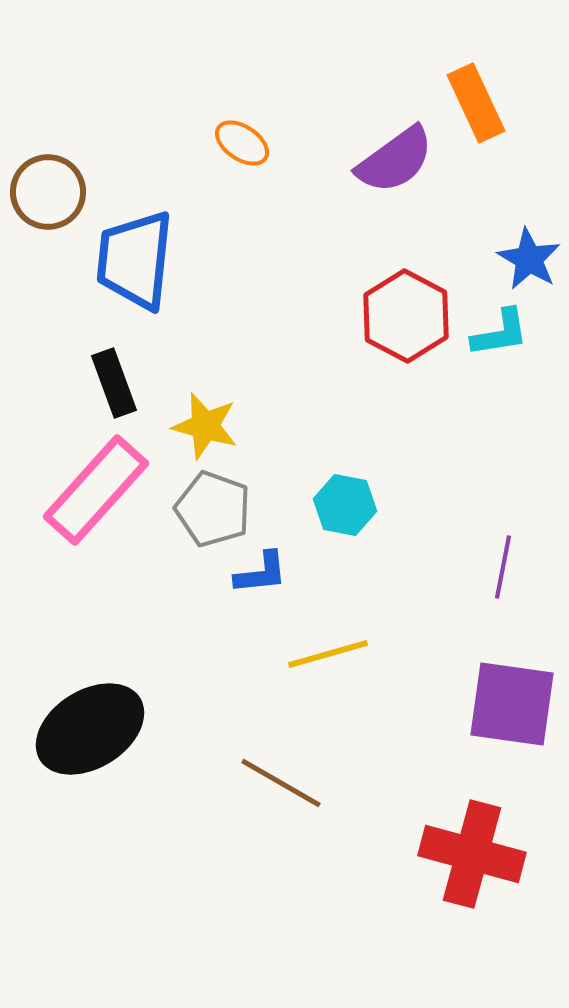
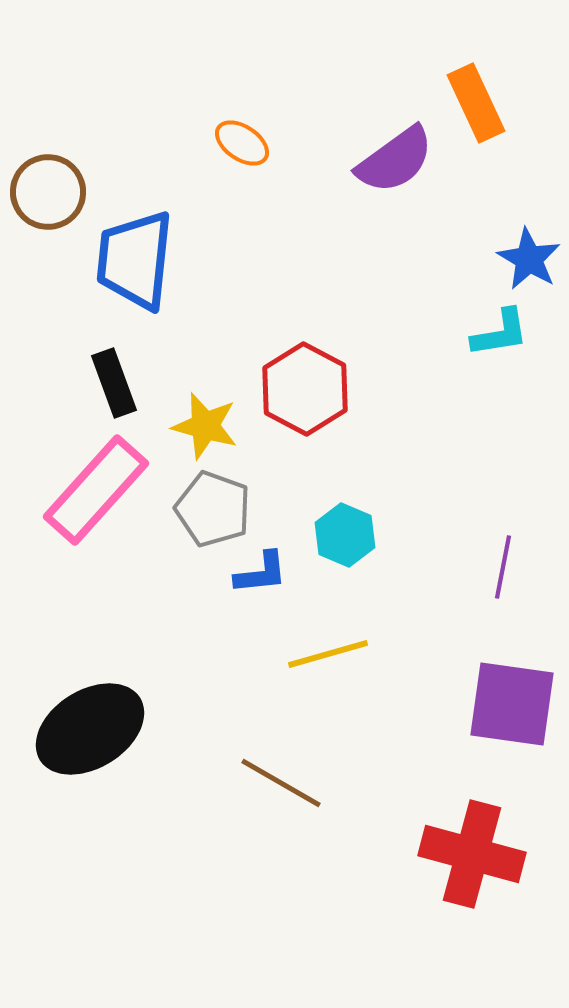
red hexagon: moved 101 px left, 73 px down
cyan hexagon: moved 30 px down; rotated 12 degrees clockwise
